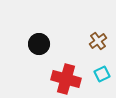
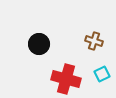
brown cross: moved 4 px left; rotated 36 degrees counterclockwise
